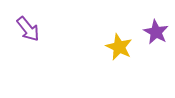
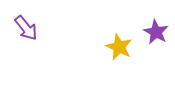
purple arrow: moved 2 px left, 1 px up
